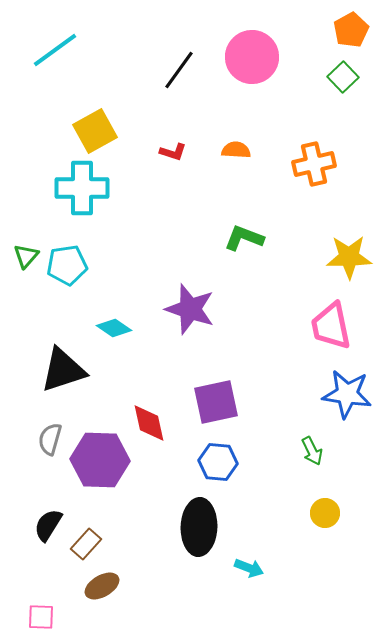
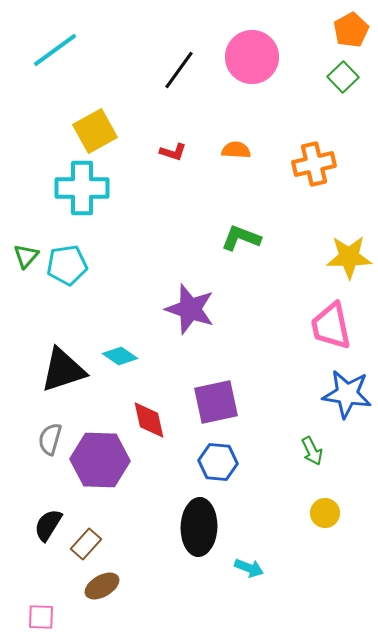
green L-shape: moved 3 px left
cyan diamond: moved 6 px right, 28 px down
red diamond: moved 3 px up
